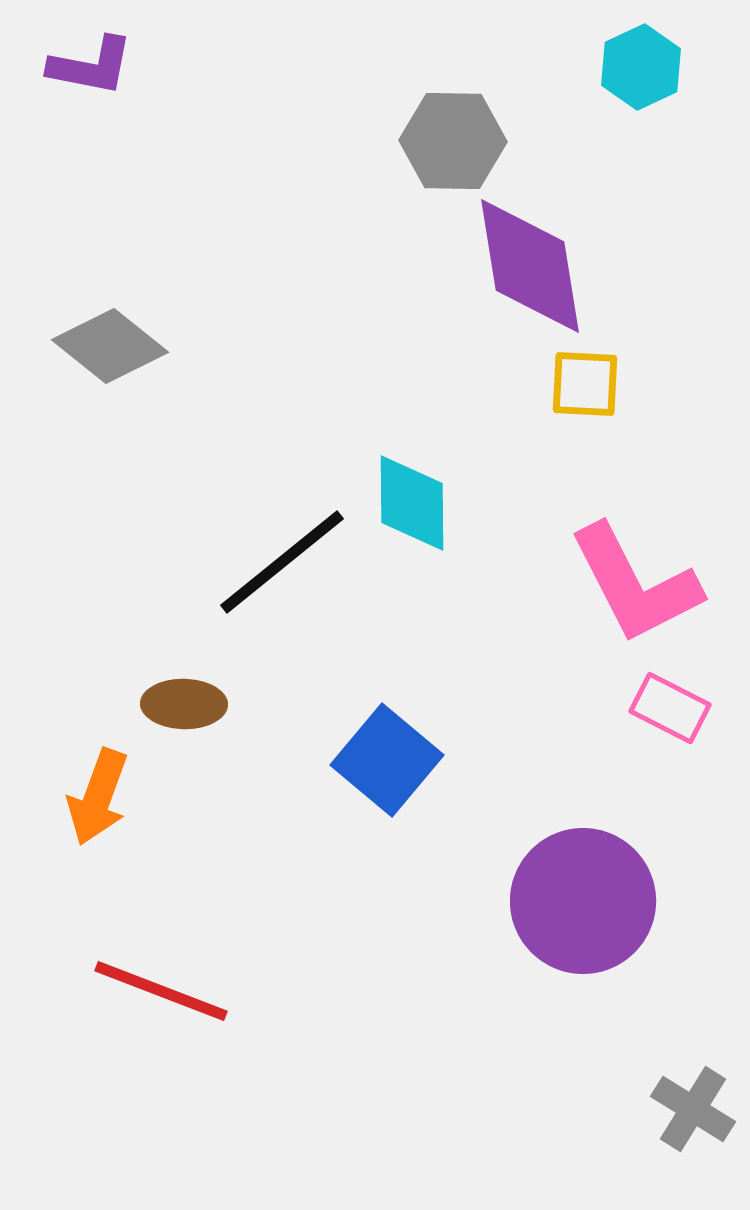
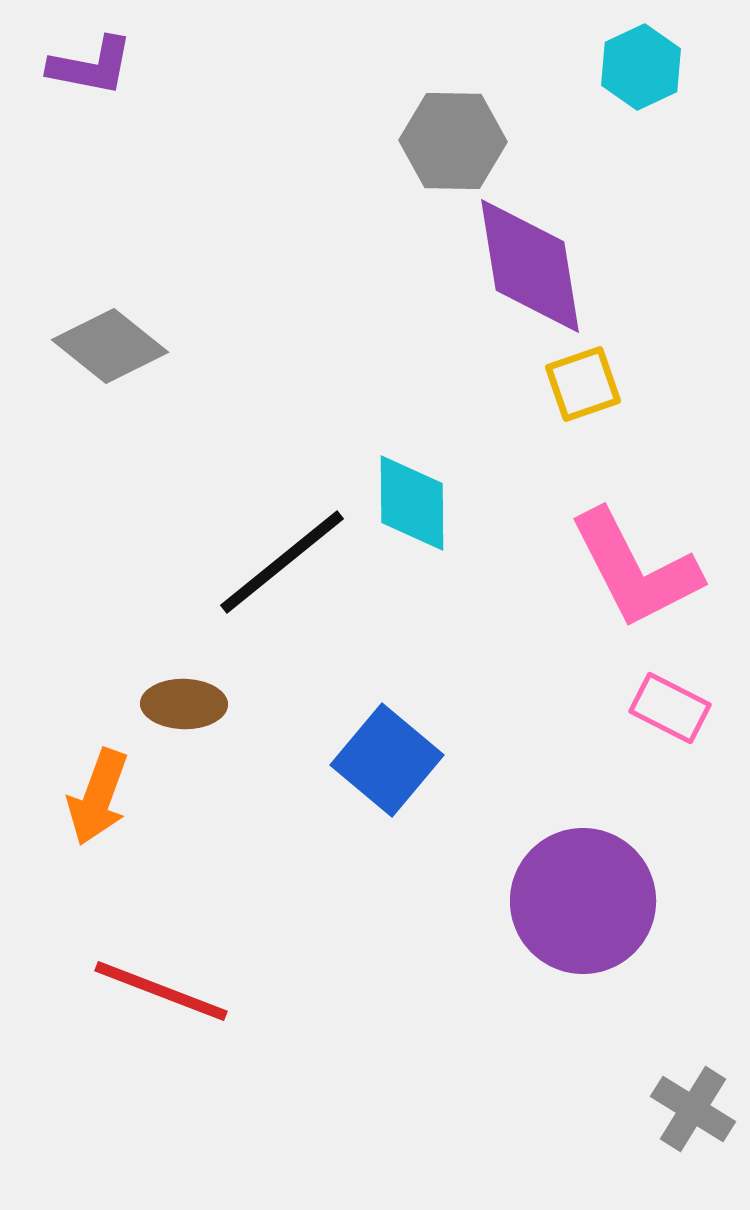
yellow square: moved 2 px left; rotated 22 degrees counterclockwise
pink L-shape: moved 15 px up
